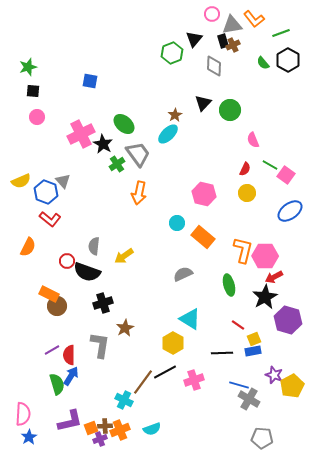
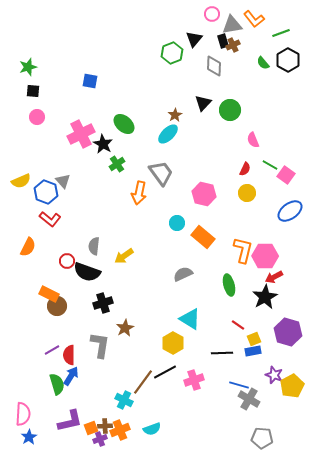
gray trapezoid at (138, 154): moved 23 px right, 19 px down
purple hexagon at (288, 320): moved 12 px down
